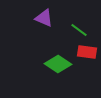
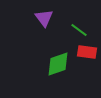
purple triangle: rotated 30 degrees clockwise
green diamond: rotated 52 degrees counterclockwise
